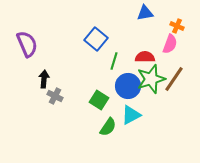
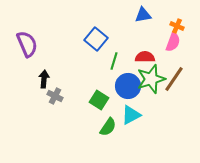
blue triangle: moved 2 px left, 2 px down
pink semicircle: moved 3 px right, 2 px up
